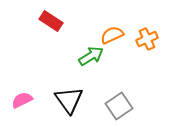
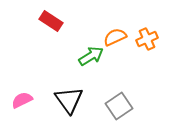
orange semicircle: moved 3 px right, 2 px down
